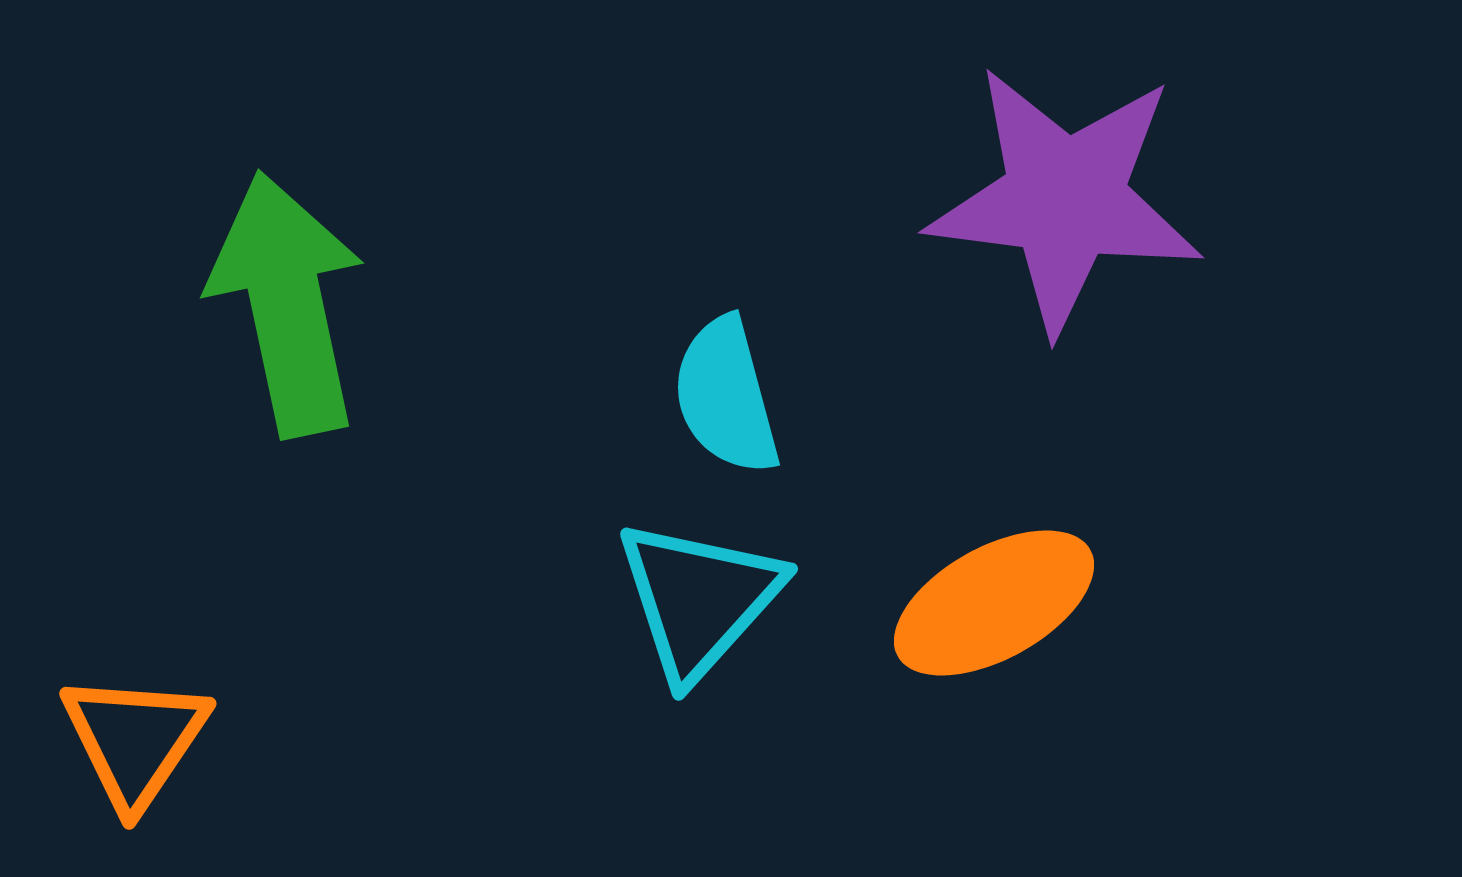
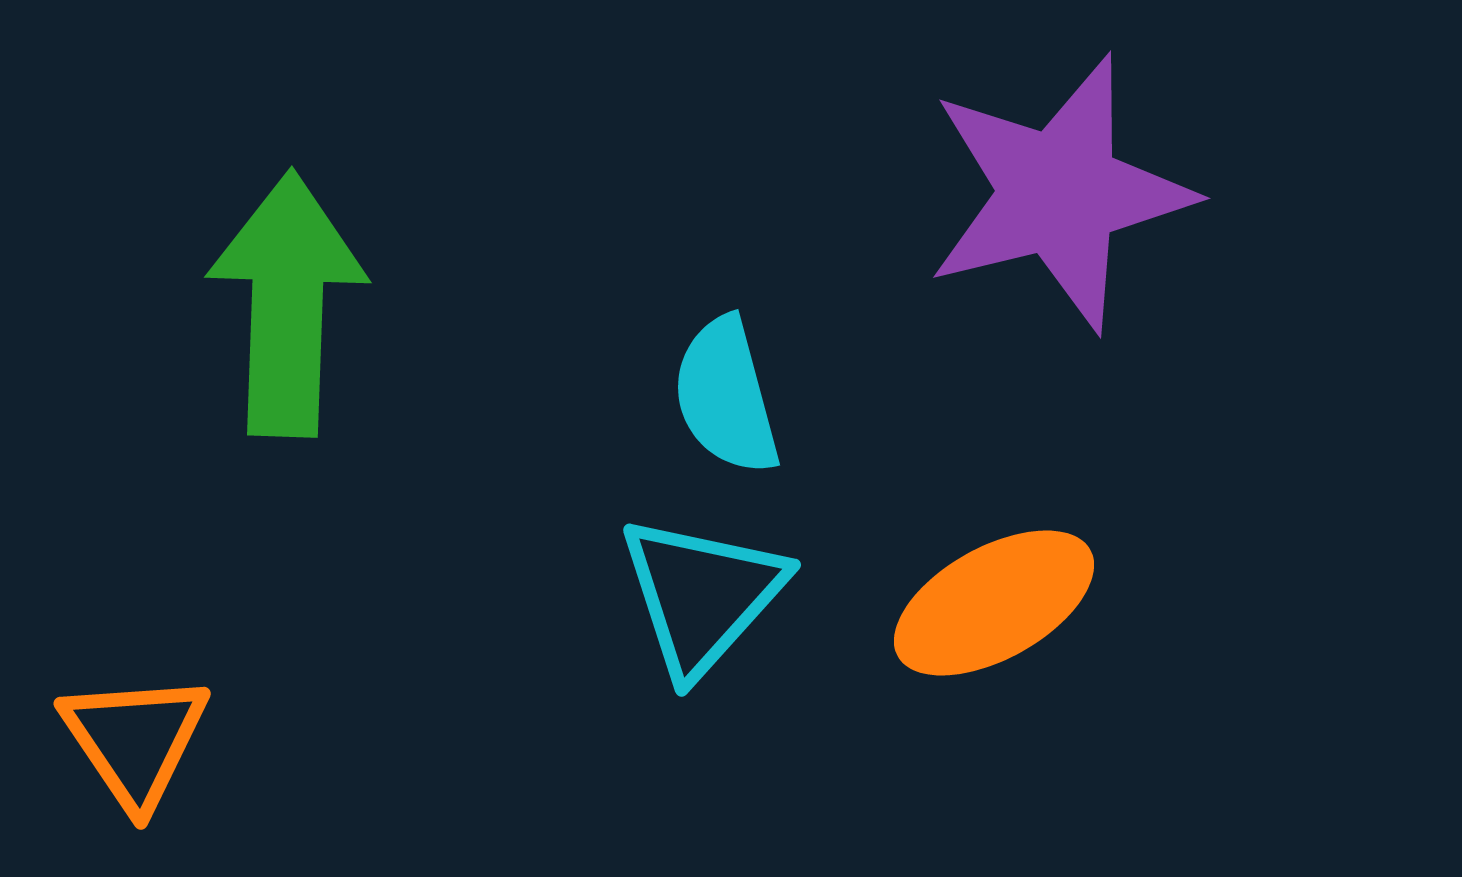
purple star: moved 6 px left, 6 px up; rotated 21 degrees counterclockwise
green arrow: rotated 14 degrees clockwise
cyan triangle: moved 3 px right, 4 px up
orange triangle: rotated 8 degrees counterclockwise
